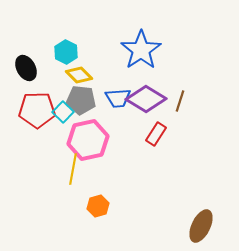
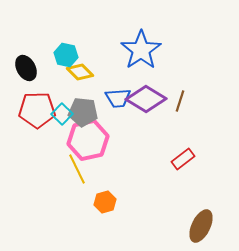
cyan hexagon: moved 3 px down; rotated 15 degrees counterclockwise
yellow diamond: moved 1 px right, 3 px up
gray pentagon: moved 2 px right, 12 px down
cyan square: moved 1 px left, 2 px down
red rectangle: moved 27 px right, 25 px down; rotated 20 degrees clockwise
yellow line: moved 4 px right; rotated 36 degrees counterclockwise
orange hexagon: moved 7 px right, 4 px up
